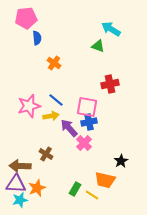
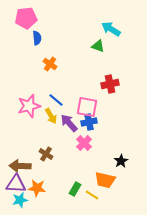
orange cross: moved 4 px left, 1 px down
yellow arrow: rotated 70 degrees clockwise
purple arrow: moved 5 px up
orange star: rotated 30 degrees clockwise
